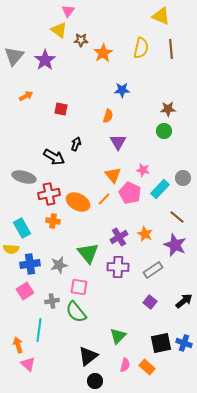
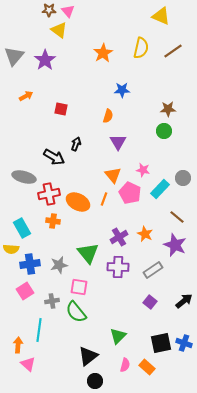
pink triangle at (68, 11): rotated 16 degrees counterclockwise
brown star at (81, 40): moved 32 px left, 30 px up
brown line at (171, 49): moved 2 px right, 2 px down; rotated 60 degrees clockwise
orange line at (104, 199): rotated 24 degrees counterclockwise
orange arrow at (18, 345): rotated 21 degrees clockwise
